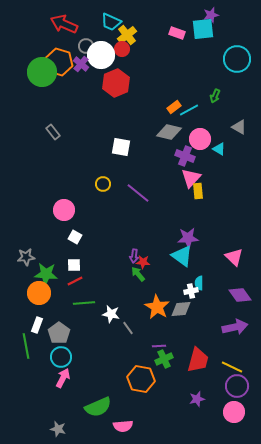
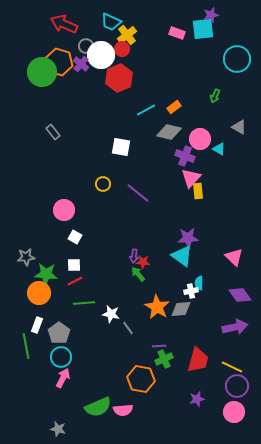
red hexagon at (116, 83): moved 3 px right, 5 px up
cyan line at (189, 110): moved 43 px left
pink semicircle at (123, 426): moved 16 px up
